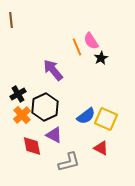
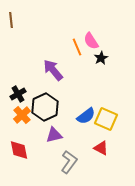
purple triangle: rotated 42 degrees counterclockwise
red diamond: moved 13 px left, 4 px down
gray L-shape: rotated 40 degrees counterclockwise
